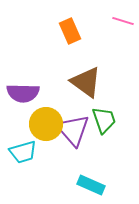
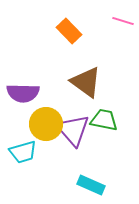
orange rectangle: moved 1 px left; rotated 20 degrees counterclockwise
green trapezoid: rotated 60 degrees counterclockwise
